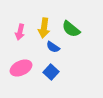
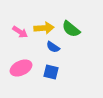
yellow arrow: rotated 102 degrees counterclockwise
pink arrow: rotated 70 degrees counterclockwise
blue square: rotated 28 degrees counterclockwise
